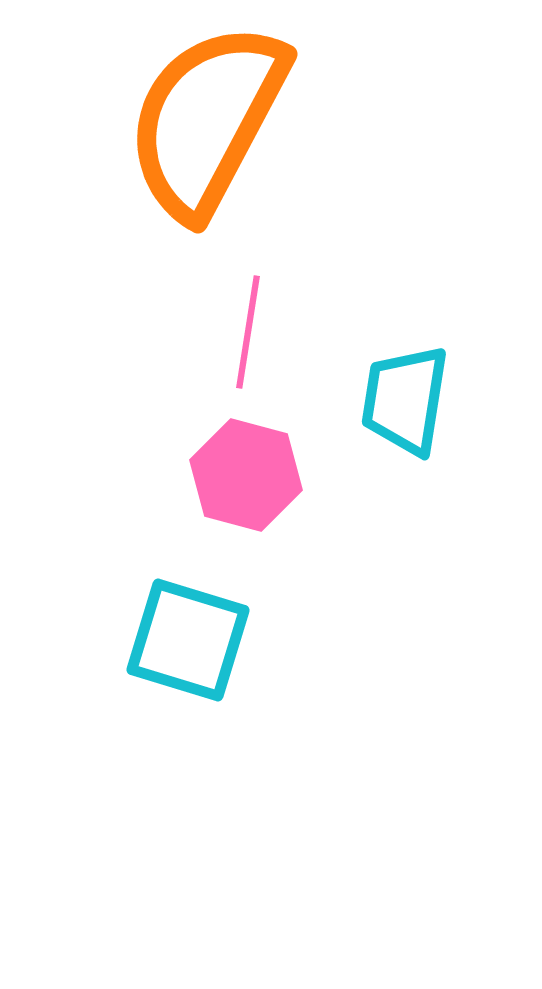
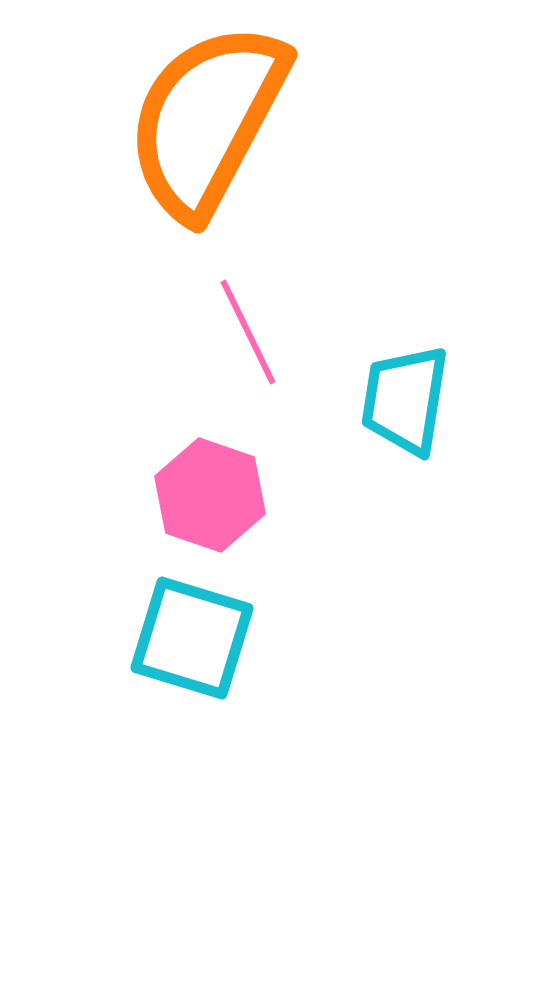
pink line: rotated 35 degrees counterclockwise
pink hexagon: moved 36 px left, 20 px down; rotated 4 degrees clockwise
cyan square: moved 4 px right, 2 px up
